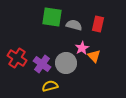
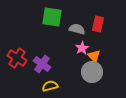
gray semicircle: moved 3 px right, 4 px down
gray circle: moved 26 px right, 9 px down
